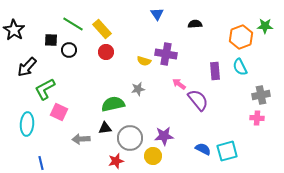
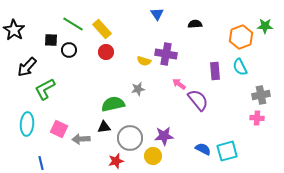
pink square: moved 17 px down
black triangle: moved 1 px left, 1 px up
